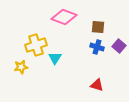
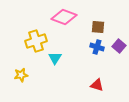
yellow cross: moved 4 px up
yellow star: moved 8 px down
